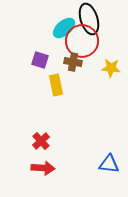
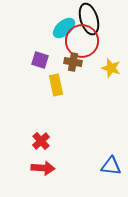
yellow star: rotated 12 degrees clockwise
blue triangle: moved 2 px right, 2 px down
